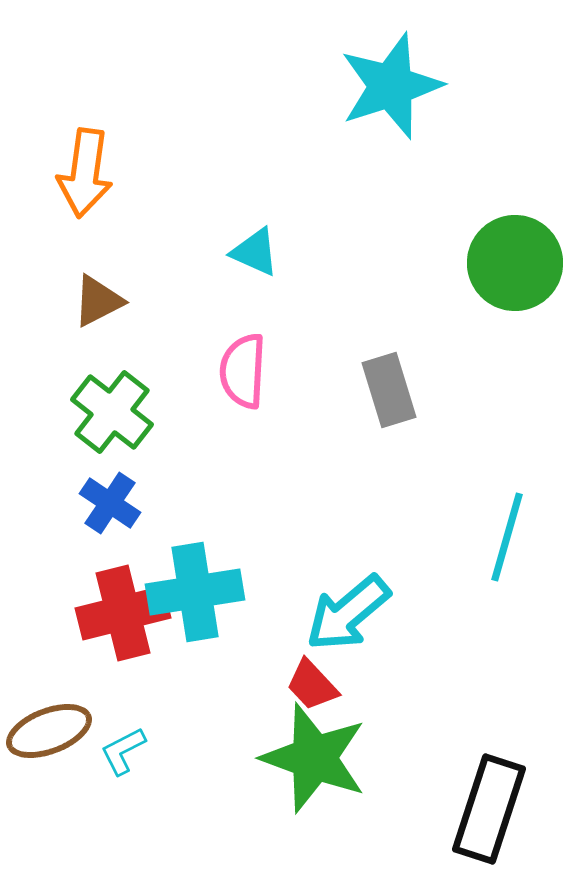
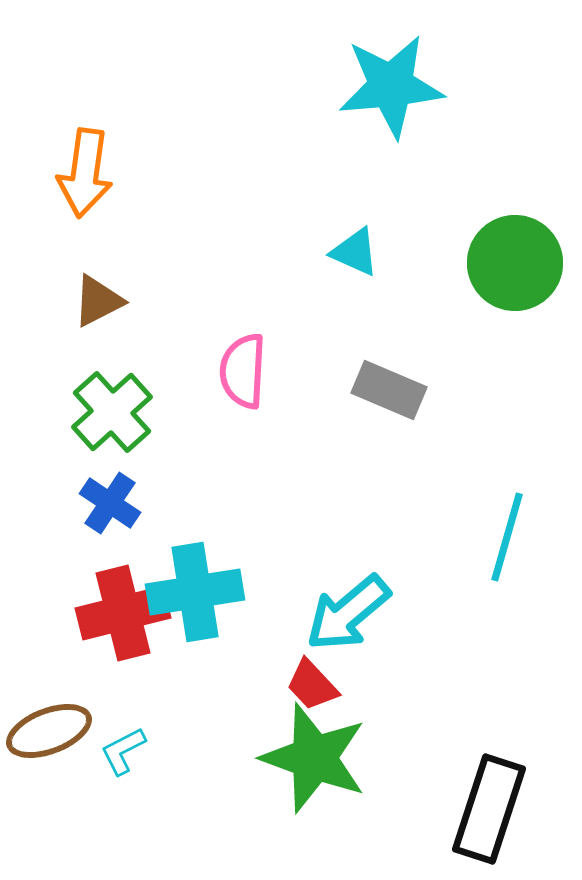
cyan star: rotated 13 degrees clockwise
cyan triangle: moved 100 px right
gray rectangle: rotated 50 degrees counterclockwise
green cross: rotated 10 degrees clockwise
